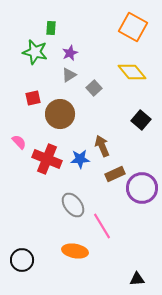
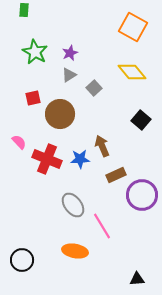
green rectangle: moved 27 px left, 18 px up
green star: rotated 15 degrees clockwise
brown rectangle: moved 1 px right, 1 px down
purple circle: moved 7 px down
